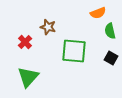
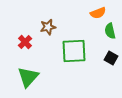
brown star: rotated 28 degrees counterclockwise
green square: rotated 8 degrees counterclockwise
